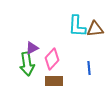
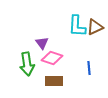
brown triangle: moved 2 px up; rotated 18 degrees counterclockwise
purple triangle: moved 10 px right, 5 px up; rotated 40 degrees counterclockwise
pink diamond: moved 1 px up; rotated 65 degrees clockwise
